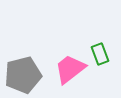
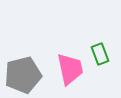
pink trapezoid: rotated 116 degrees clockwise
